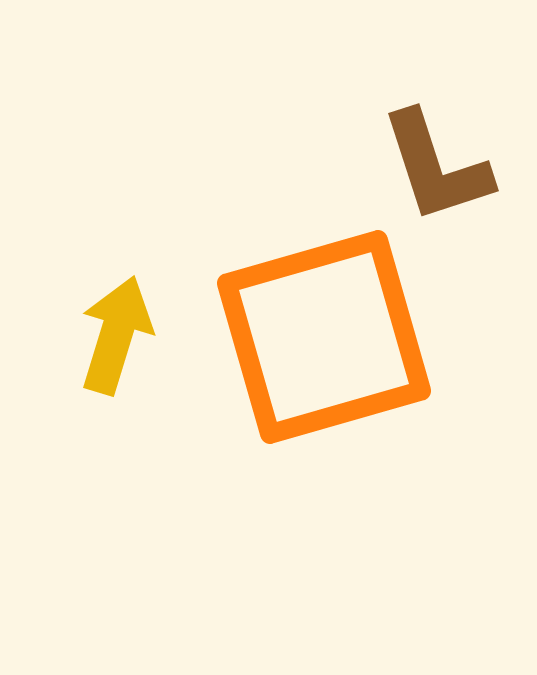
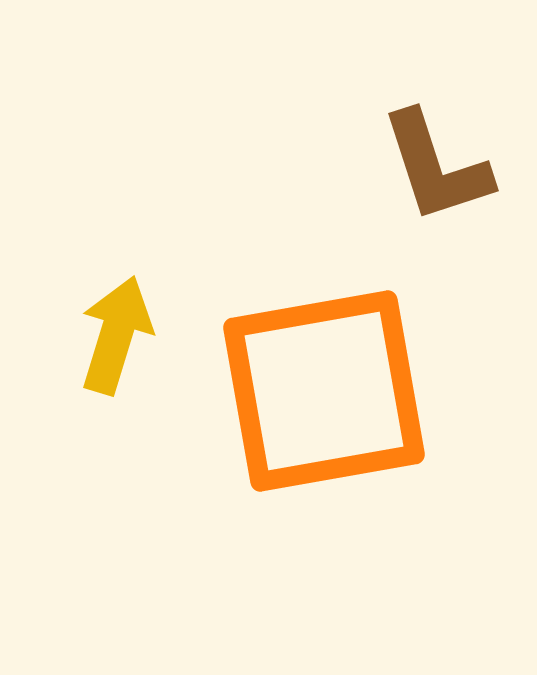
orange square: moved 54 px down; rotated 6 degrees clockwise
